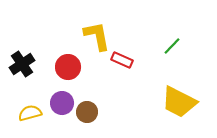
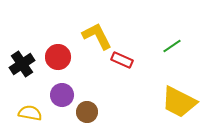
yellow L-shape: rotated 16 degrees counterclockwise
green line: rotated 12 degrees clockwise
red circle: moved 10 px left, 10 px up
purple circle: moved 8 px up
yellow semicircle: rotated 25 degrees clockwise
